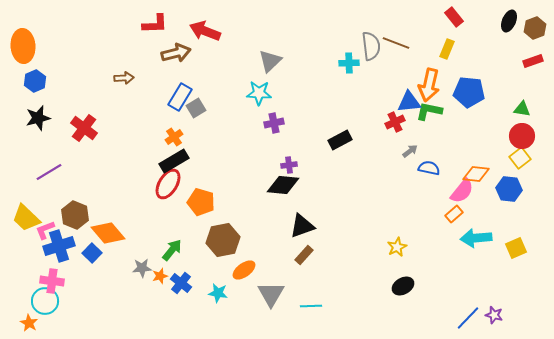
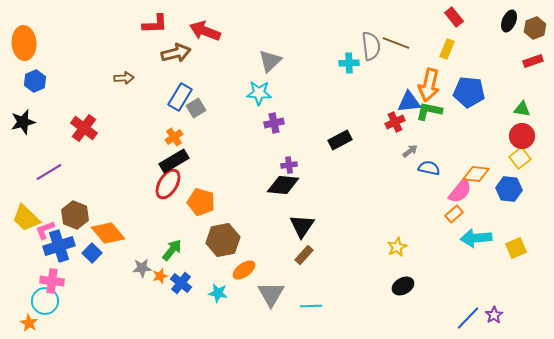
orange ellipse at (23, 46): moved 1 px right, 3 px up
black star at (38, 118): moved 15 px left, 4 px down
pink semicircle at (462, 191): moved 2 px left
black triangle at (302, 226): rotated 36 degrees counterclockwise
purple star at (494, 315): rotated 24 degrees clockwise
